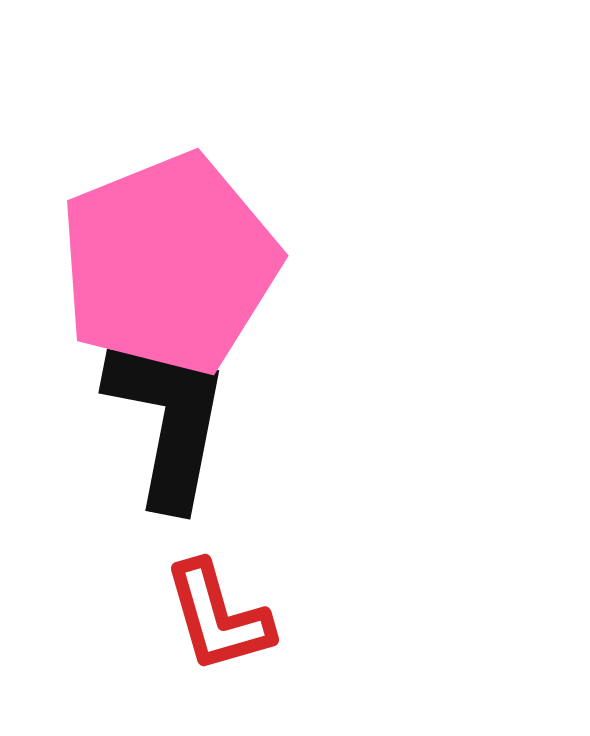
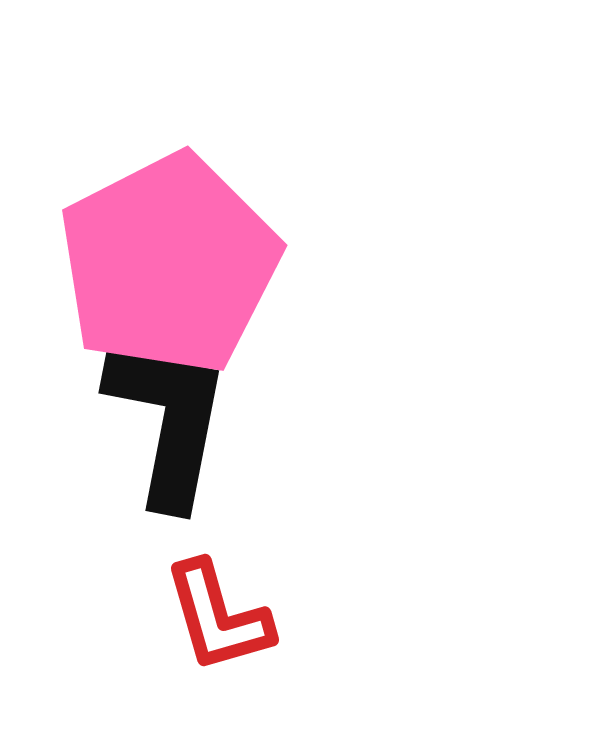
pink pentagon: rotated 5 degrees counterclockwise
